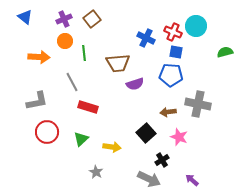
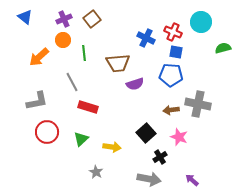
cyan circle: moved 5 px right, 4 px up
orange circle: moved 2 px left, 1 px up
green semicircle: moved 2 px left, 4 px up
orange arrow: rotated 135 degrees clockwise
brown arrow: moved 3 px right, 2 px up
black cross: moved 2 px left, 3 px up
gray arrow: rotated 15 degrees counterclockwise
